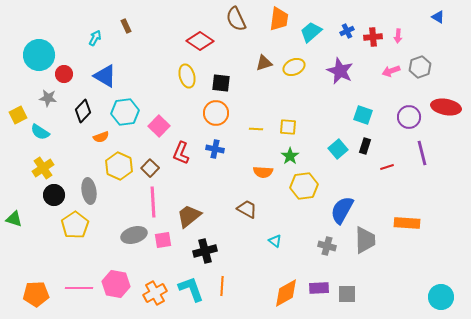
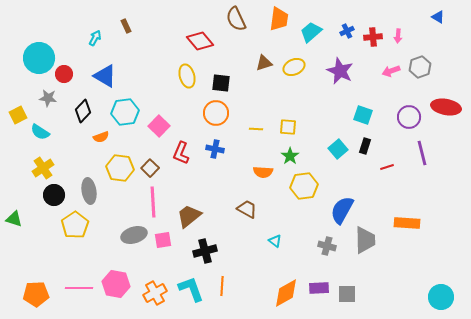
red diamond at (200, 41): rotated 16 degrees clockwise
cyan circle at (39, 55): moved 3 px down
yellow hexagon at (119, 166): moved 1 px right, 2 px down; rotated 16 degrees counterclockwise
